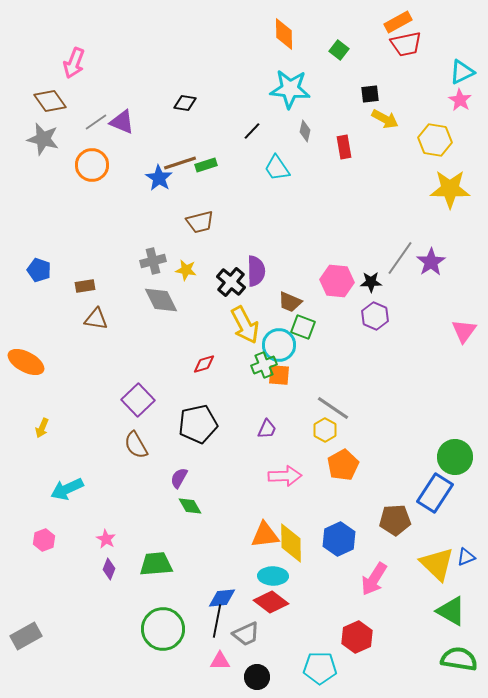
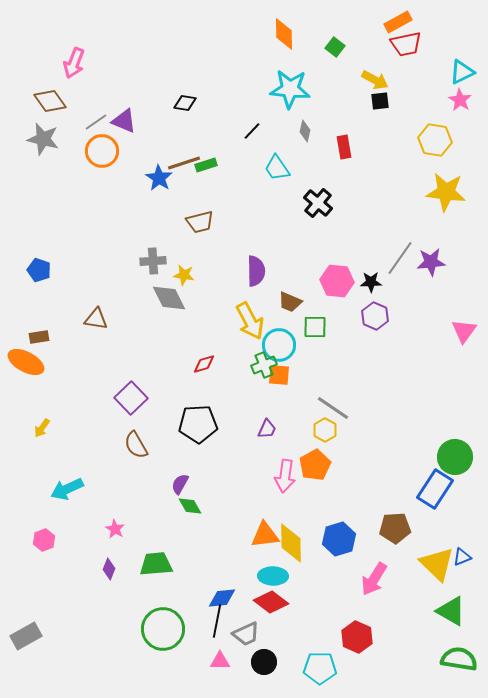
green square at (339, 50): moved 4 px left, 3 px up
black square at (370, 94): moved 10 px right, 7 px down
yellow arrow at (385, 119): moved 10 px left, 39 px up
purple triangle at (122, 122): moved 2 px right, 1 px up
brown line at (180, 163): moved 4 px right
orange circle at (92, 165): moved 10 px right, 14 px up
yellow star at (450, 189): moved 4 px left, 3 px down; rotated 6 degrees clockwise
gray cross at (153, 261): rotated 10 degrees clockwise
purple star at (431, 262): rotated 28 degrees clockwise
yellow star at (186, 270): moved 2 px left, 5 px down
black cross at (231, 282): moved 87 px right, 79 px up
brown rectangle at (85, 286): moved 46 px left, 51 px down
gray diamond at (161, 300): moved 8 px right, 2 px up
yellow arrow at (245, 325): moved 5 px right, 4 px up
green square at (303, 327): moved 12 px right; rotated 20 degrees counterclockwise
purple square at (138, 400): moved 7 px left, 2 px up
black pentagon at (198, 424): rotated 9 degrees clockwise
yellow arrow at (42, 428): rotated 12 degrees clockwise
orange pentagon at (343, 465): moved 28 px left
pink arrow at (285, 476): rotated 100 degrees clockwise
purple semicircle at (179, 478): moved 1 px right, 6 px down
blue rectangle at (435, 493): moved 4 px up
brown pentagon at (395, 520): moved 8 px down
pink star at (106, 539): moved 9 px right, 10 px up
blue hexagon at (339, 539): rotated 8 degrees clockwise
blue triangle at (466, 557): moved 4 px left
red hexagon at (357, 637): rotated 12 degrees counterclockwise
black circle at (257, 677): moved 7 px right, 15 px up
